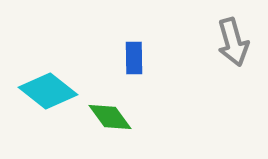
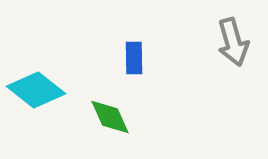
cyan diamond: moved 12 px left, 1 px up
green diamond: rotated 12 degrees clockwise
